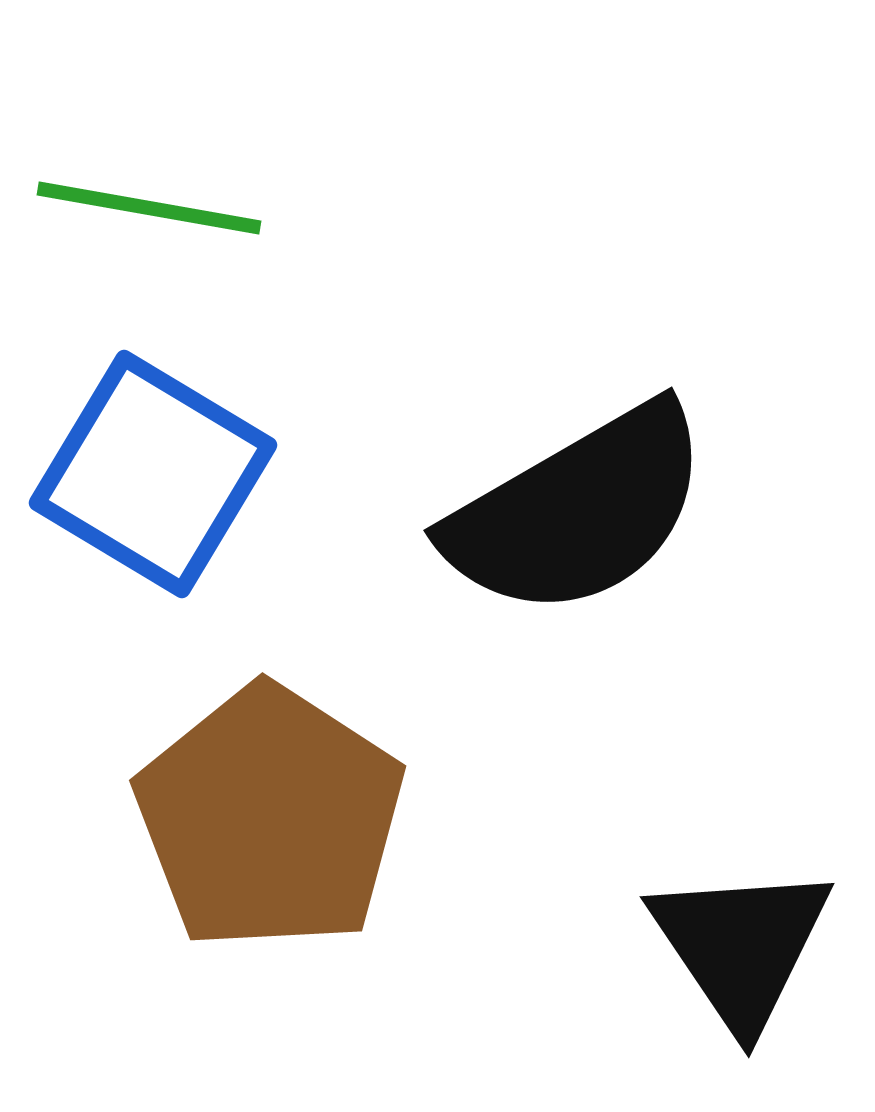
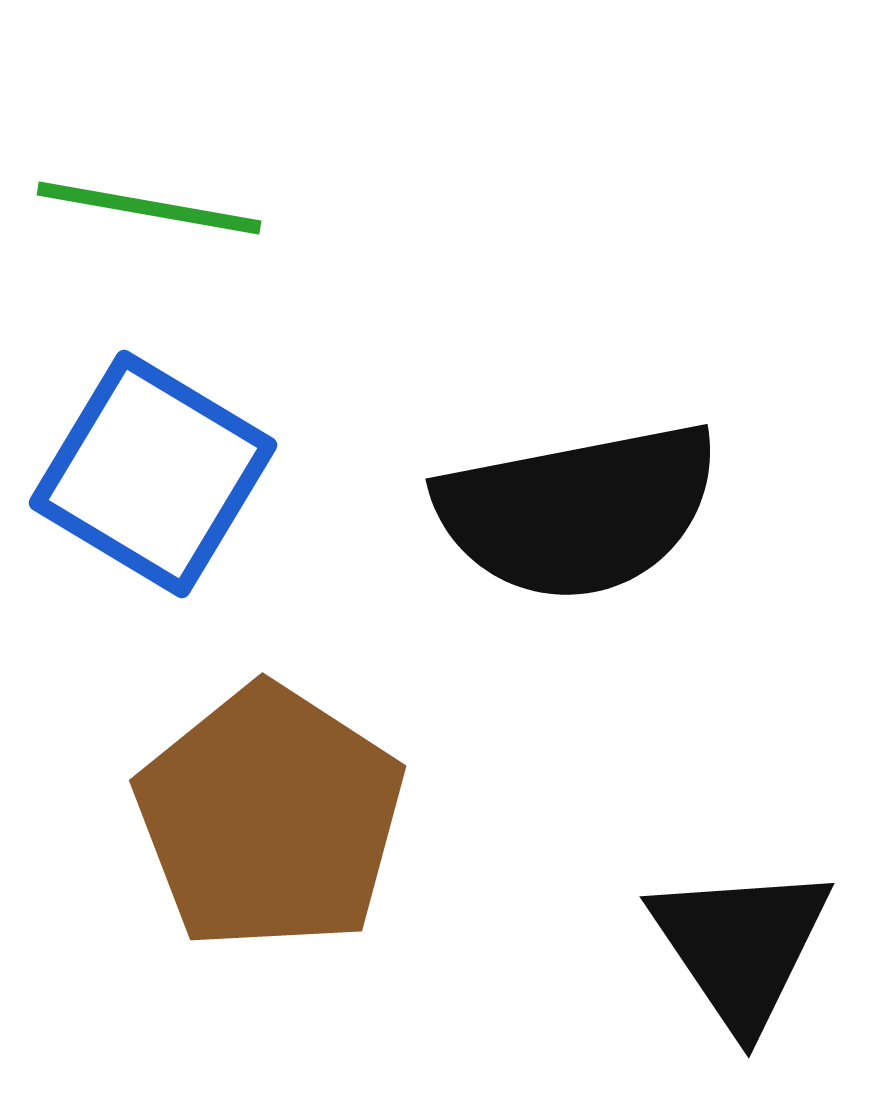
black semicircle: rotated 19 degrees clockwise
